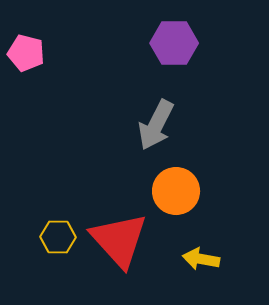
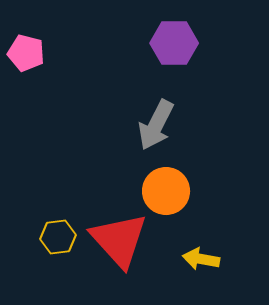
orange circle: moved 10 px left
yellow hexagon: rotated 8 degrees counterclockwise
